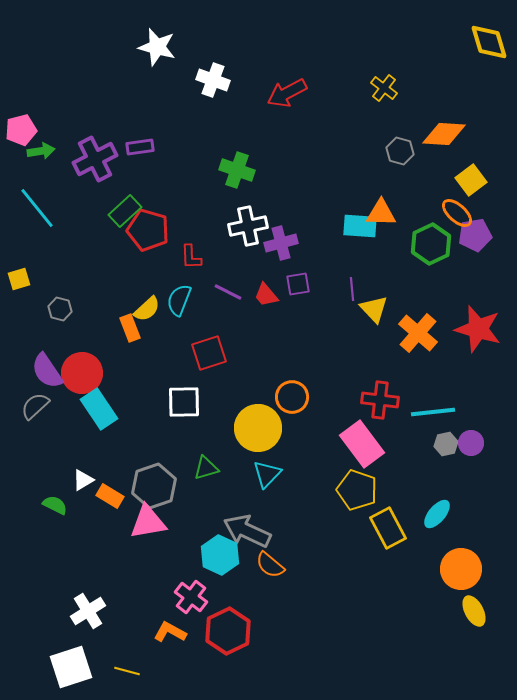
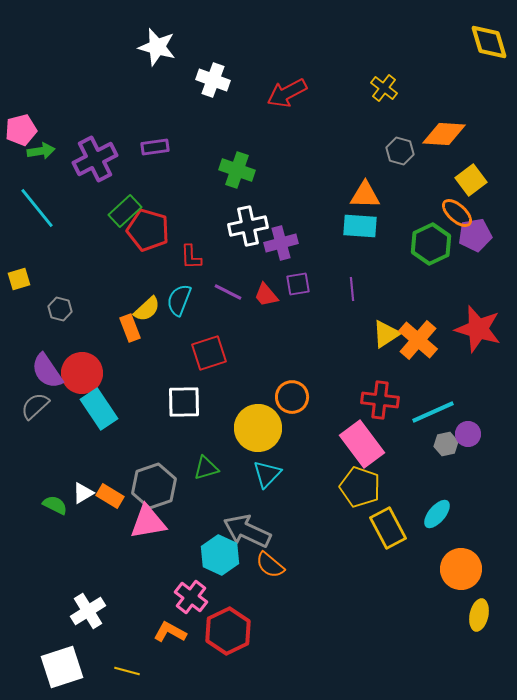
purple rectangle at (140, 147): moved 15 px right
orange triangle at (381, 213): moved 16 px left, 18 px up
yellow triangle at (374, 309): moved 12 px right, 25 px down; rotated 40 degrees clockwise
orange cross at (418, 333): moved 7 px down
cyan line at (433, 412): rotated 18 degrees counterclockwise
purple circle at (471, 443): moved 3 px left, 9 px up
white triangle at (83, 480): moved 13 px down
yellow pentagon at (357, 490): moved 3 px right, 3 px up
yellow ellipse at (474, 611): moved 5 px right, 4 px down; rotated 40 degrees clockwise
white square at (71, 667): moved 9 px left
